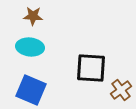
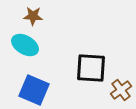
cyan ellipse: moved 5 px left, 2 px up; rotated 24 degrees clockwise
blue square: moved 3 px right
